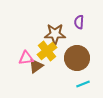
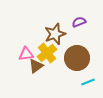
purple semicircle: rotated 64 degrees clockwise
brown star: rotated 20 degrees counterclockwise
yellow cross: moved 2 px down
pink triangle: moved 4 px up
cyan line: moved 5 px right, 2 px up
